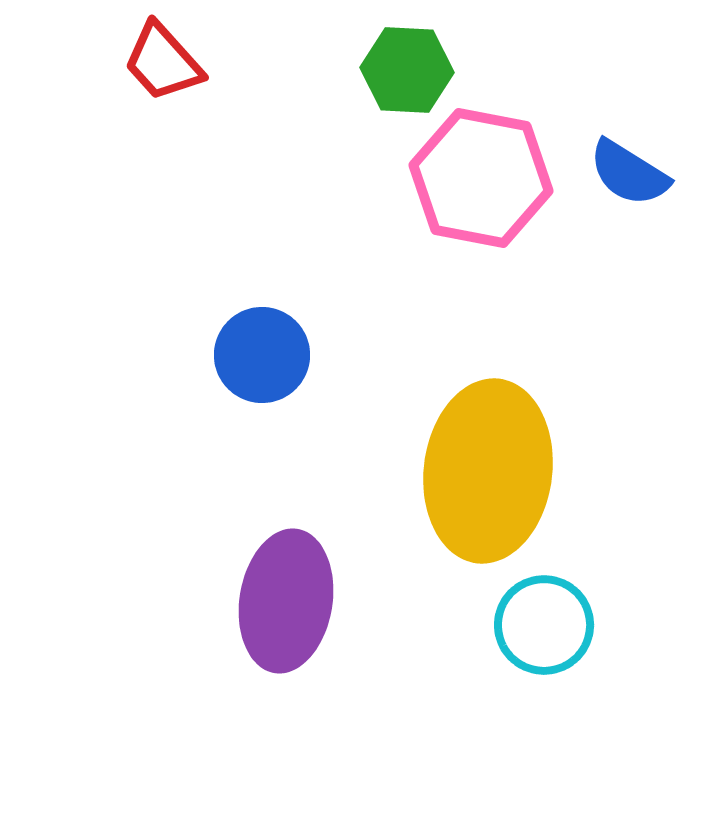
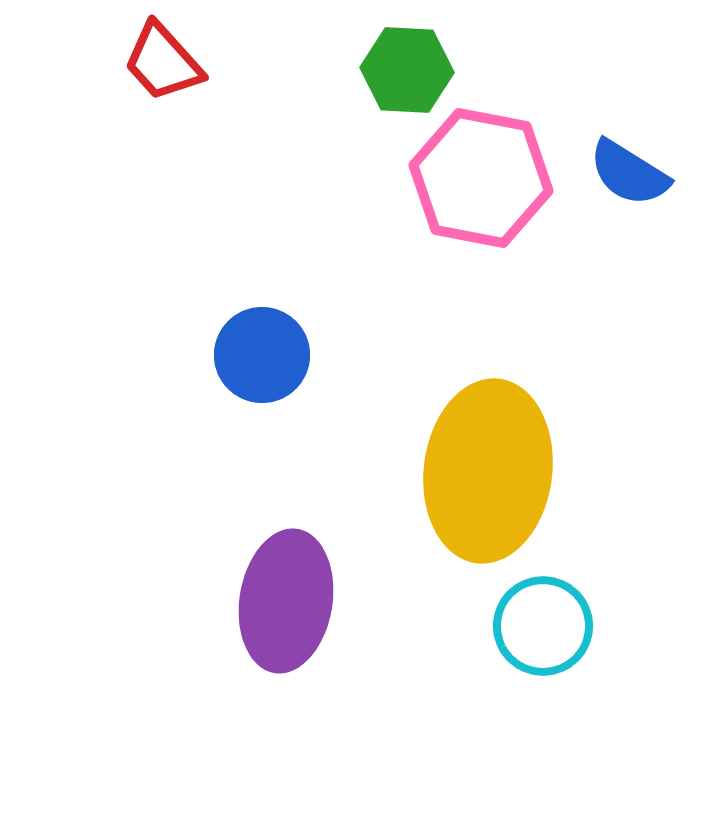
cyan circle: moved 1 px left, 1 px down
